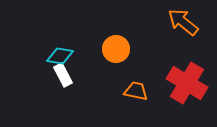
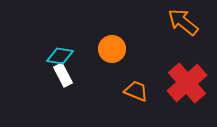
orange circle: moved 4 px left
red cross: rotated 18 degrees clockwise
orange trapezoid: rotated 10 degrees clockwise
